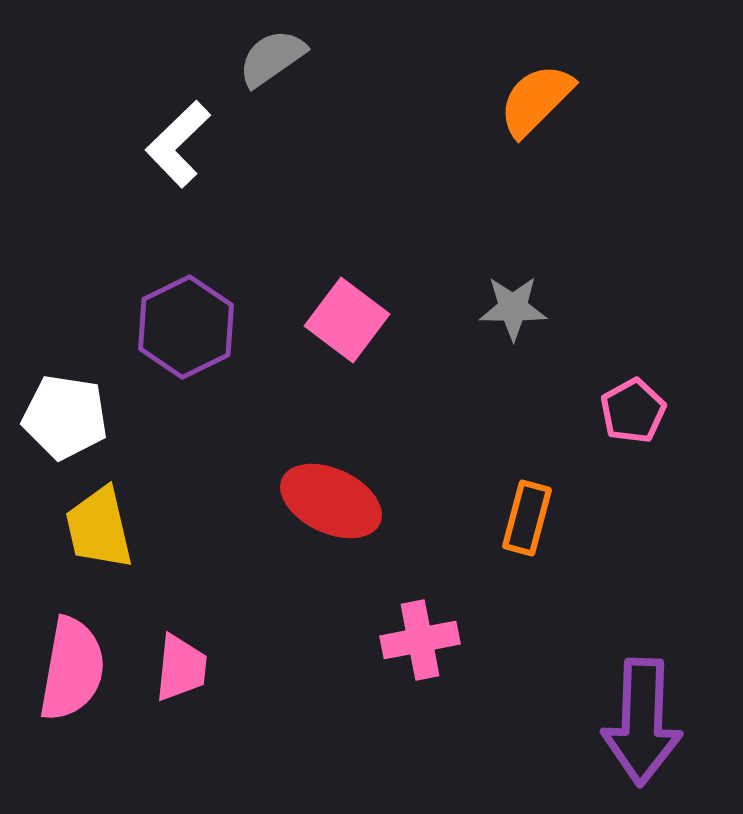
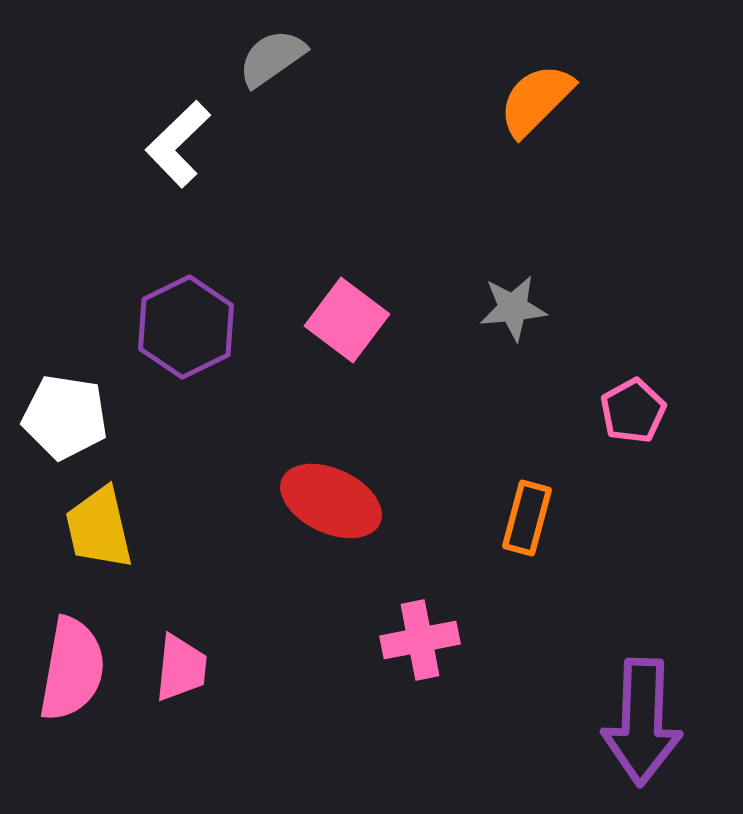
gray star: rotated 6 degrees counterclockwise
